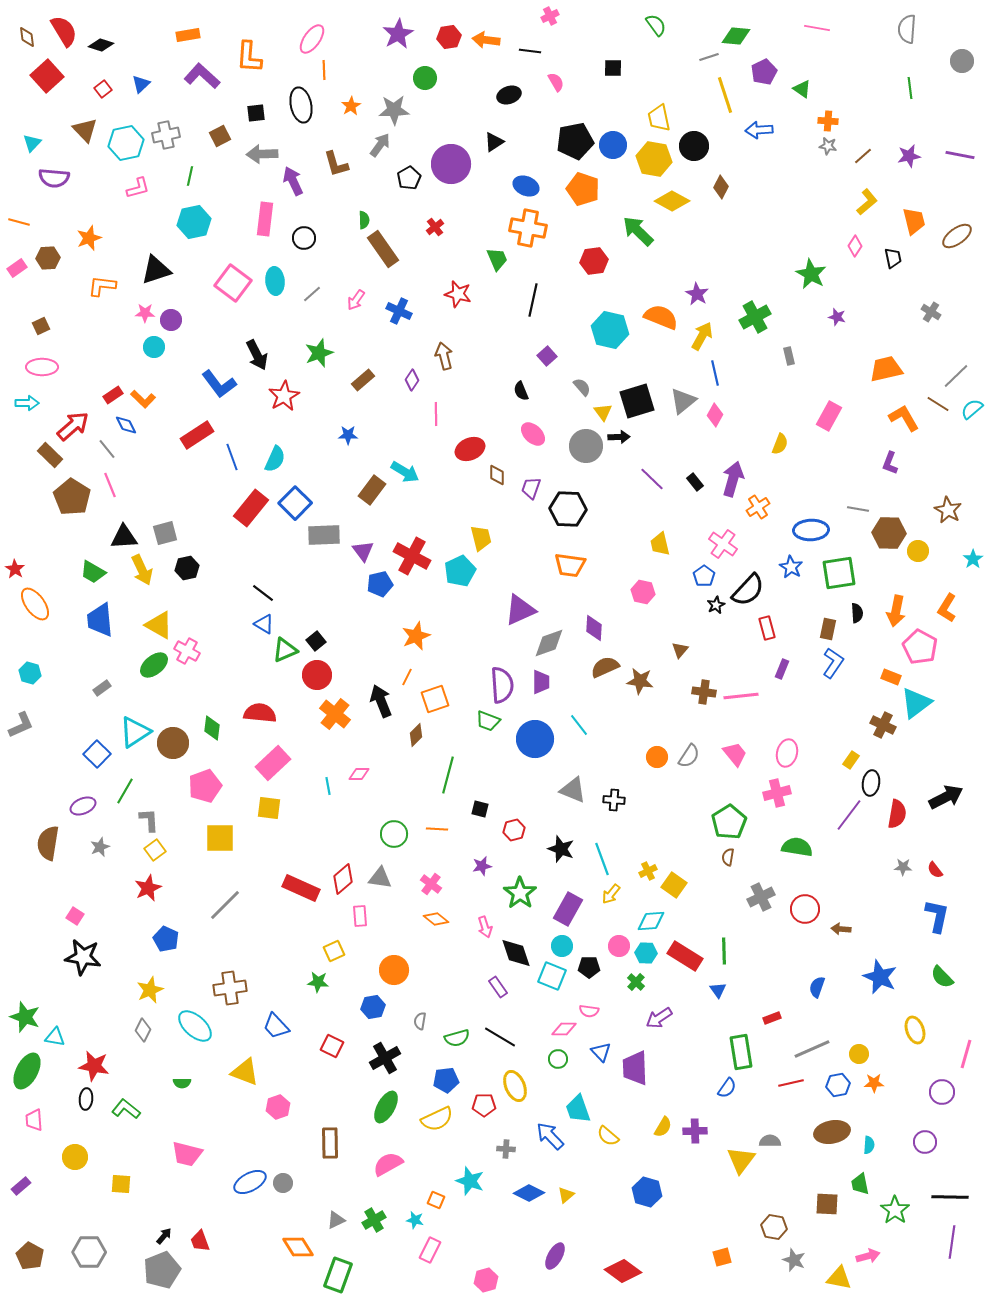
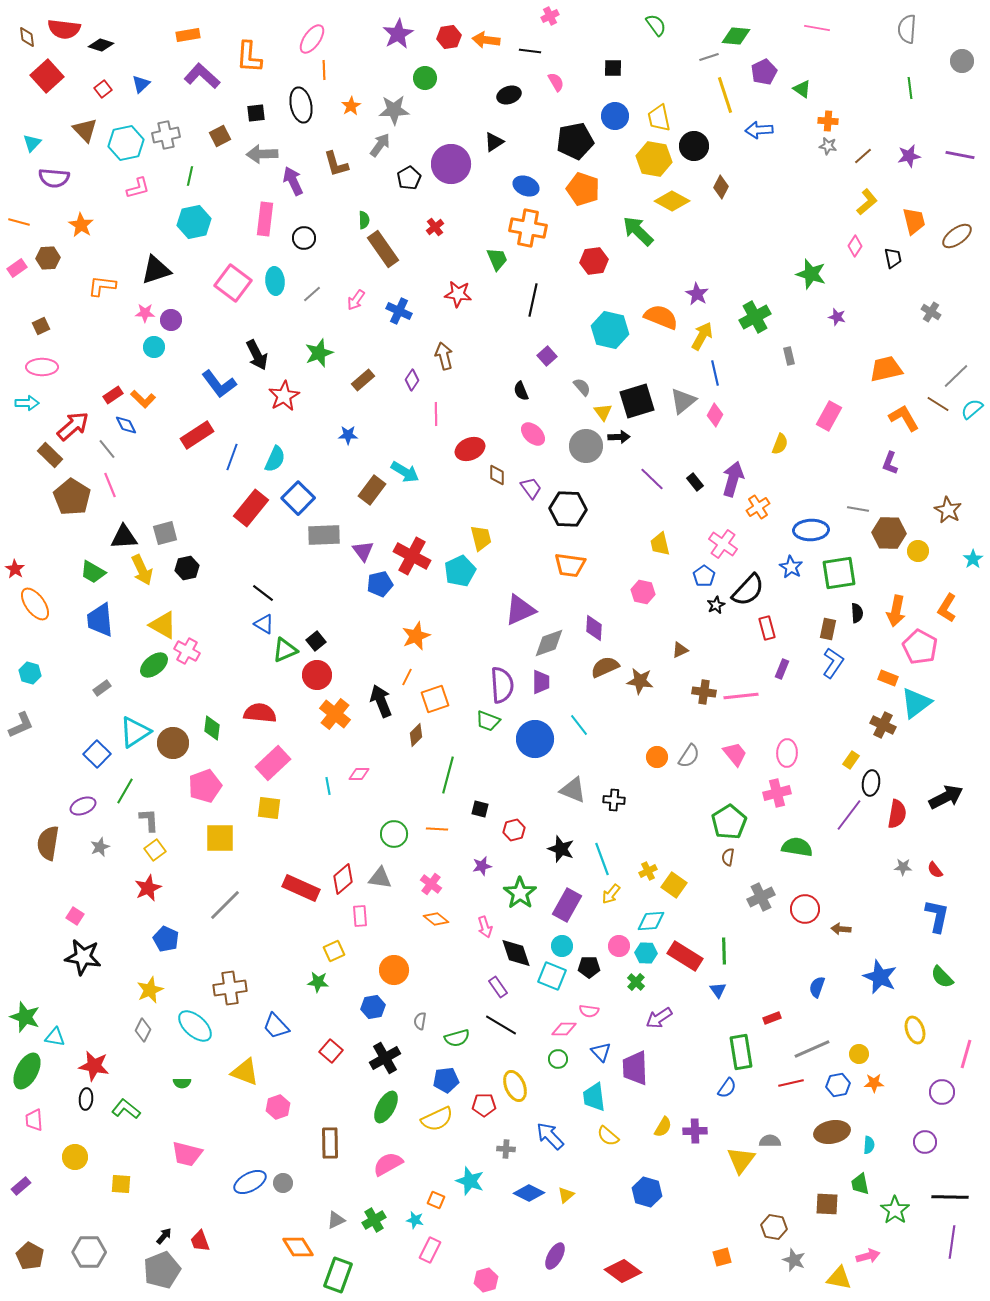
red semicircle at (64, 31): moved 2 px up; rotated 128 degrees clockwise
blue circle at (613, 145): moved 2 px right, 29 px up
orange star at (89, 238): moved 8 px left, 13 px up; rotated 20 degrees counterclockwise
green star at (811, 274): rotated 12 degrees counterclockwise
red star at (458, 294): rotated 8 degrees counterclockwise
blue line at (232, 457): rotated 40 degrees clockwise
purple trapezoid at (531, 488): rotated 125 degrees clockwise
blue square at (295, 503): moved 3 px right, 5 px up
yellow triangle at (159, 625): moved 4 px right
brown triangle at (680, 650): rotated 24 degrees clockwise
orange rectangle at (891, 677): moved 3 px left, 1 px down
pink ellipse at (787, 753): rotated 12 degrees counterclockwise
purple rectangle at (568, 909): moved 1 px left, 4 px up
black line at (500, 1037): moved 1 px right, 12 px up
red square at (332, 1046): moved 1 px left, 5 px down; rotated 15 degrees clockwise
cyan trapezoid at (578, 1109): moved 16 px right, 12 px up; rotated 12 degrees clockwise
